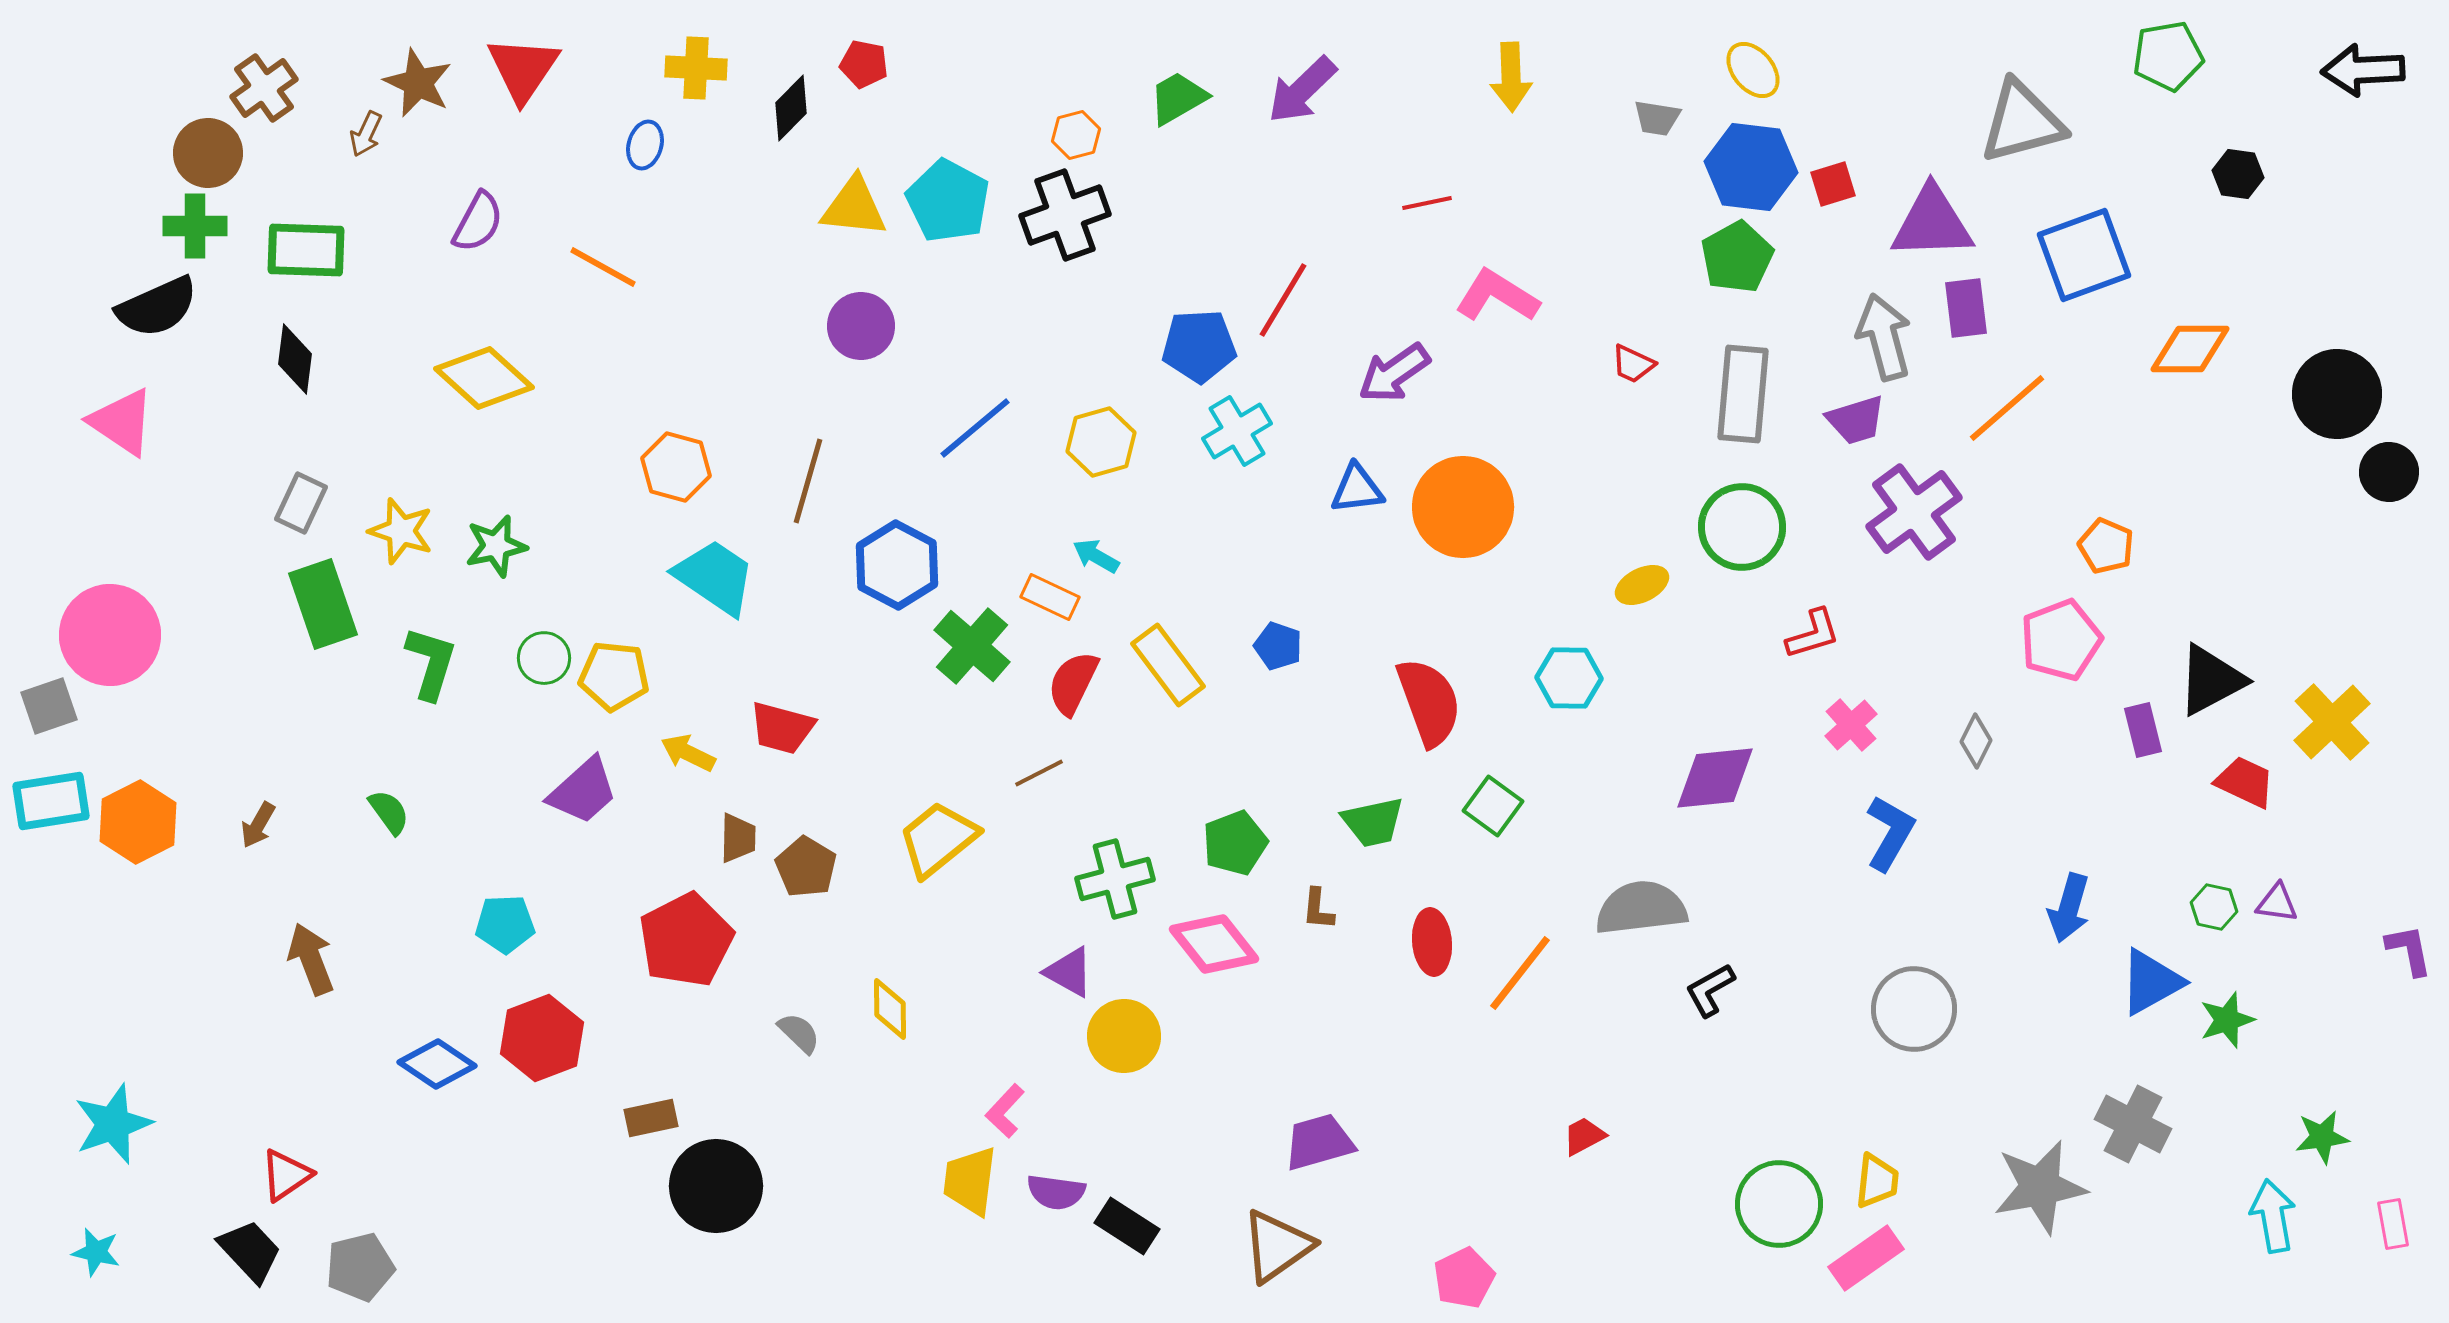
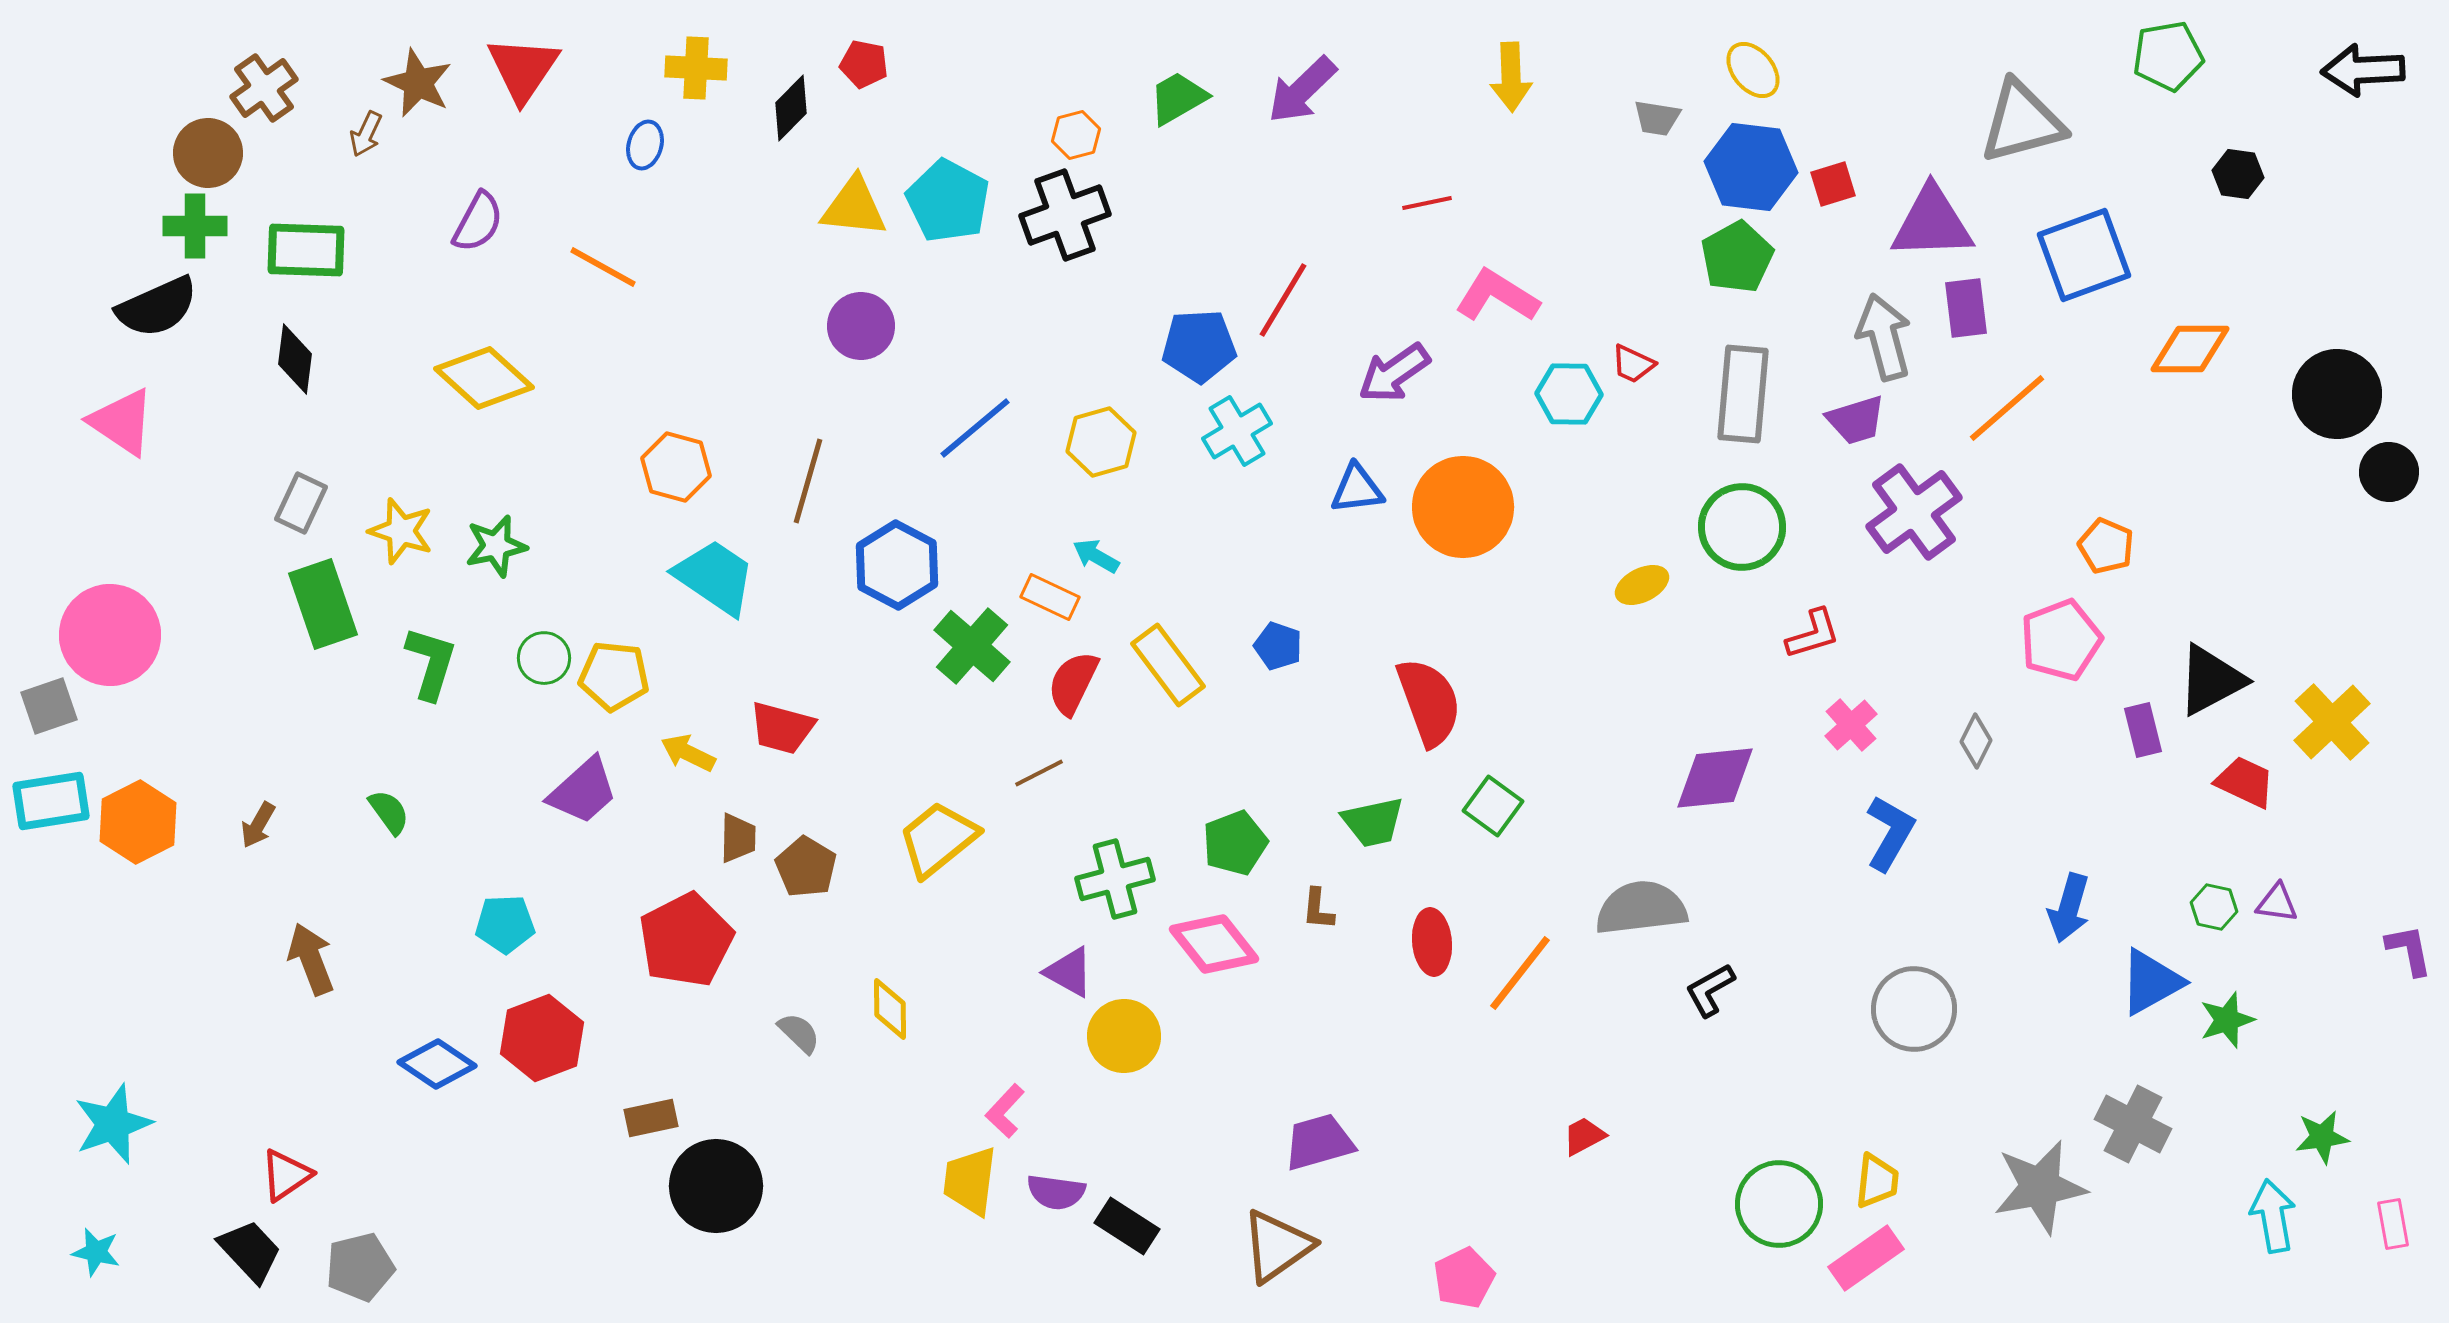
cyan hexagon at (1569, 678): moved 284 px up
